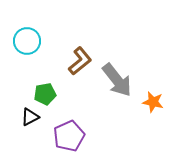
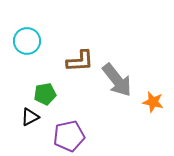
brown L-shape: rotated 36 degrees clockwise
purple pentagon: rotated 12 degrees clockwise
